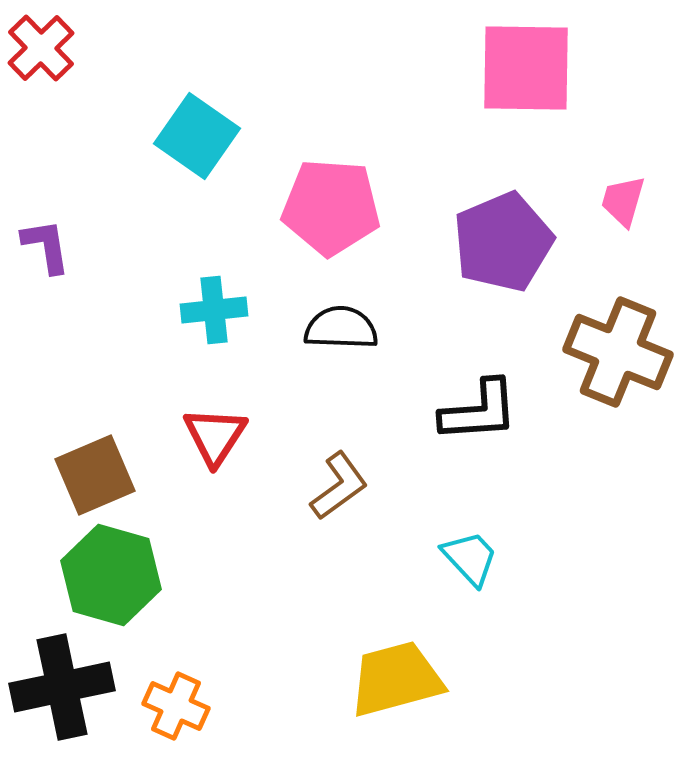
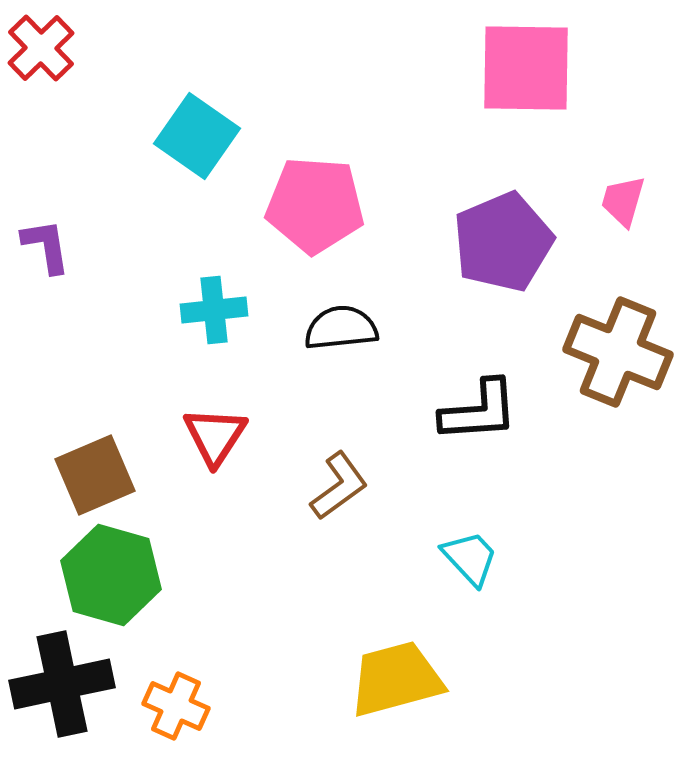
pink pentagon: moved 16 px left, 2 px up
black semicircle: rotated 8 degrees counterclockwise
black cross: moved 3 px up
